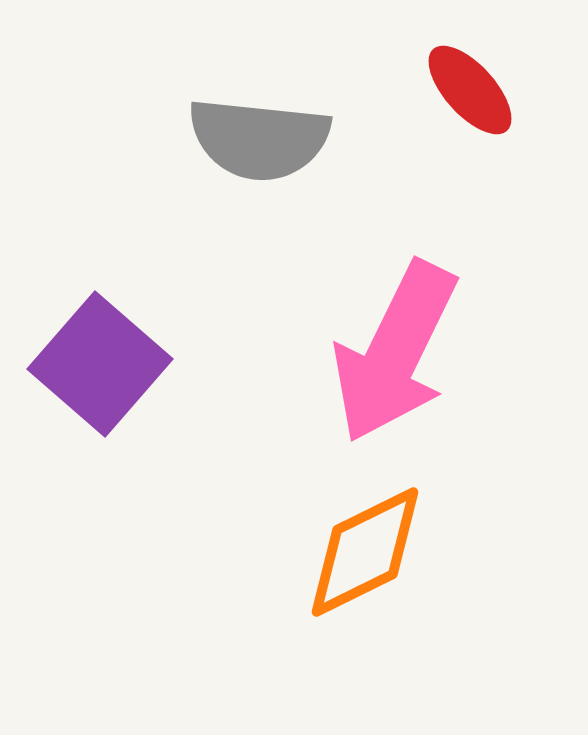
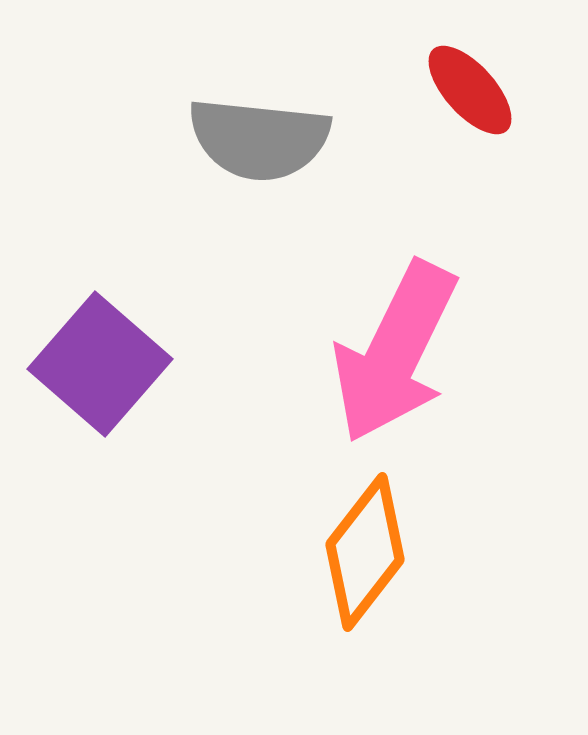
orange diamond: rotated 26 degrees counterclockwise
